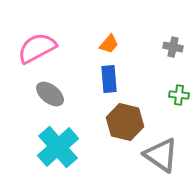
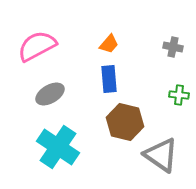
pink semicircle: moved 2 px up
gray ellipse: rotated 68 degrees counterclockwise
cyan cross: rotated 15 degrees counterclockwise
